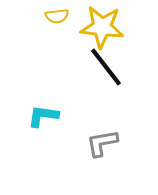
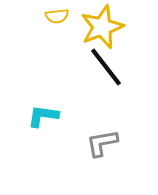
yellow star: rotated 27 degrees counterclockwise
